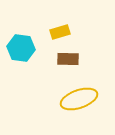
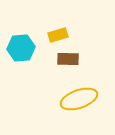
yellow rectangle: moved 2 px left, 3 px down
cyan hexagon: rotated 12 degrees counterclockwise
